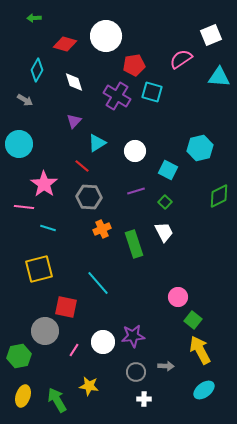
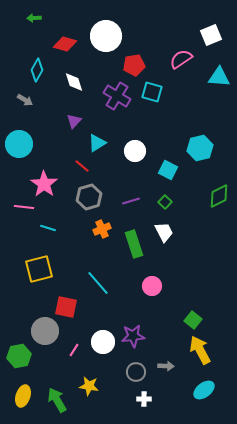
purple line at (136, 191): moved 5 px left, 10 px down
gray hexagon at (89, 197): rotated 20 degrees counterclockwise
pink circle at (178, 297): moved 26 px left, 11 px up
